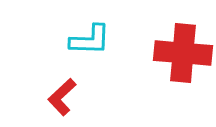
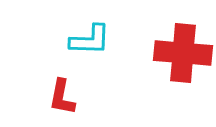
red L-shape: rotated 36 degrees counterclockwise
